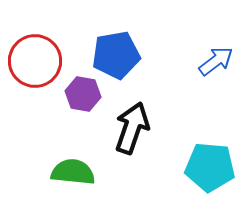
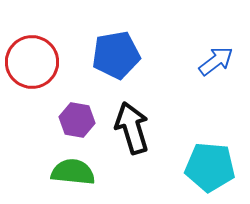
red circle: moved 3 px left, 1 px down
purple hexagon: moved 6 px left, 26 px down
black arrow: rotated 36 degrees counterclockwise
